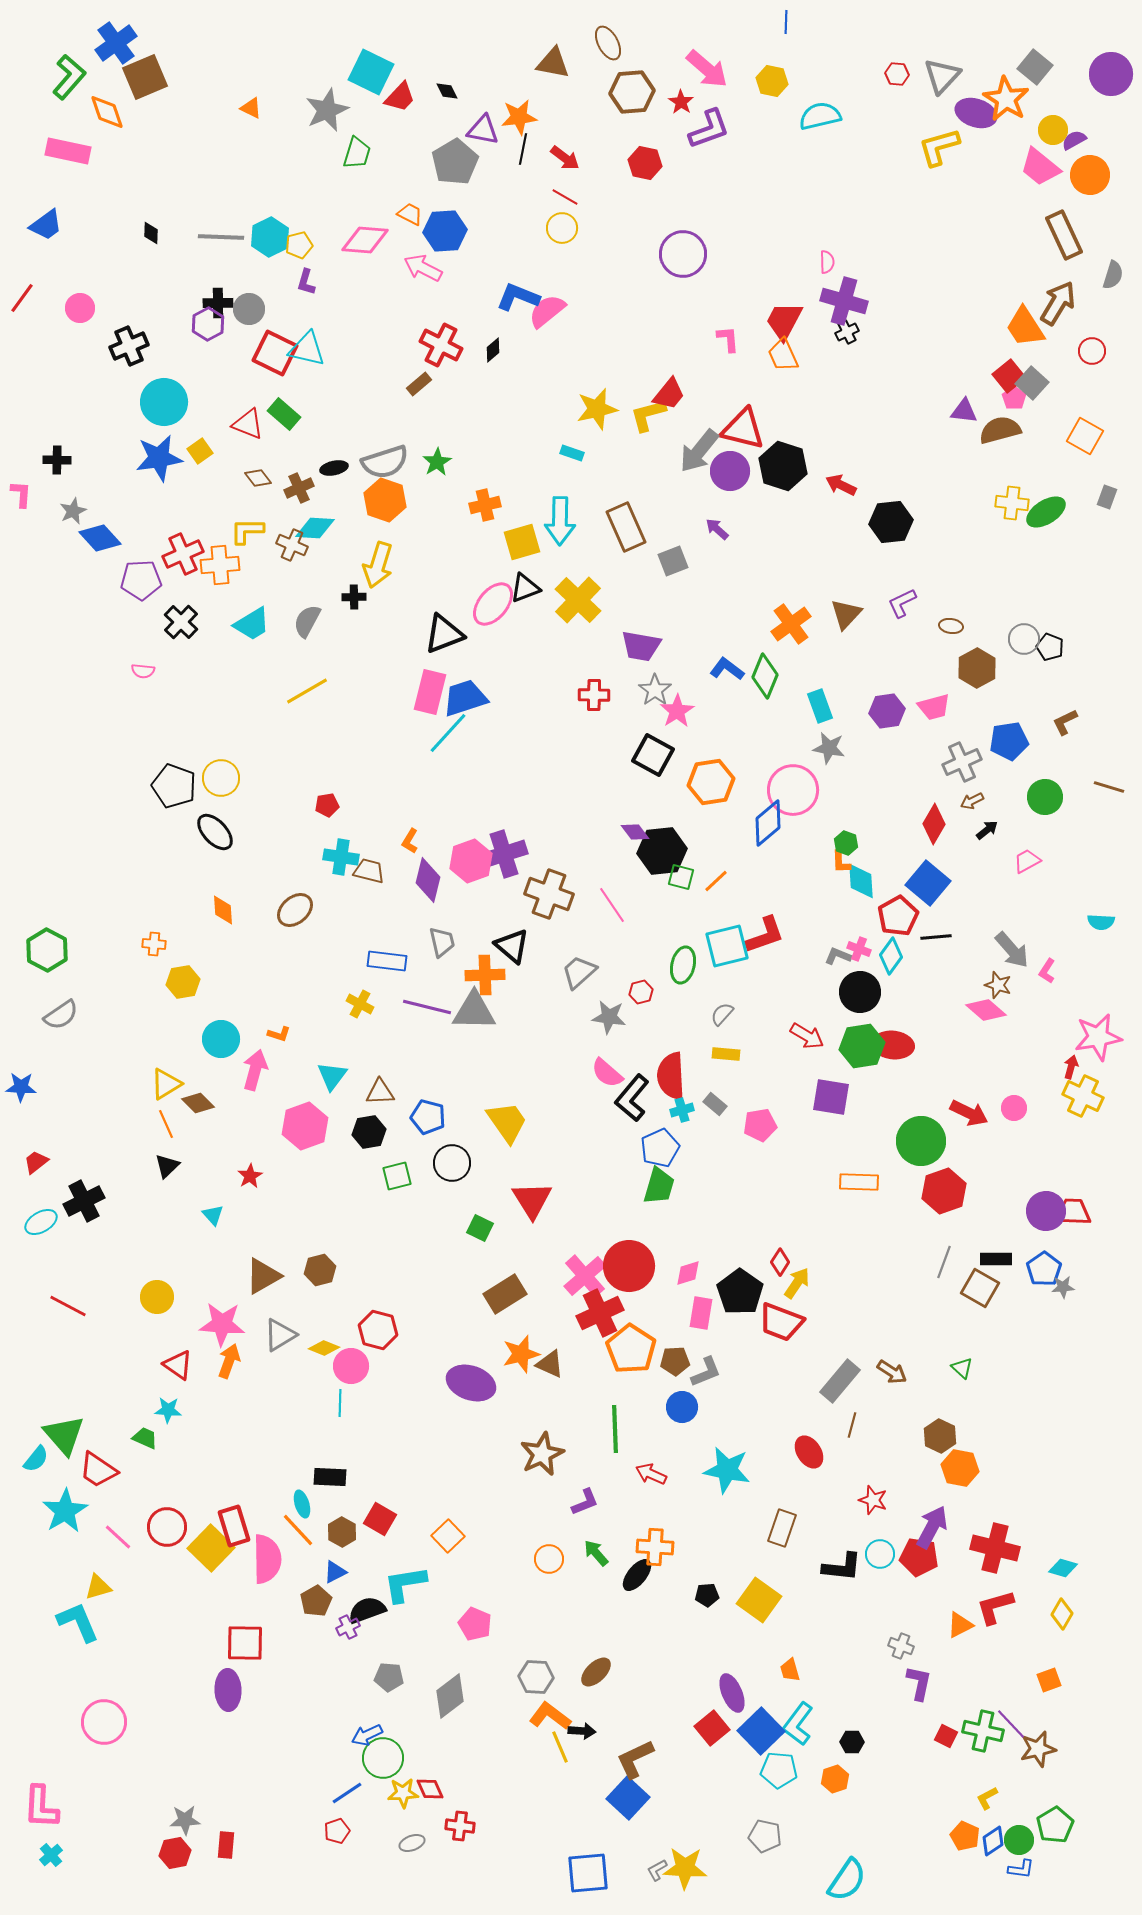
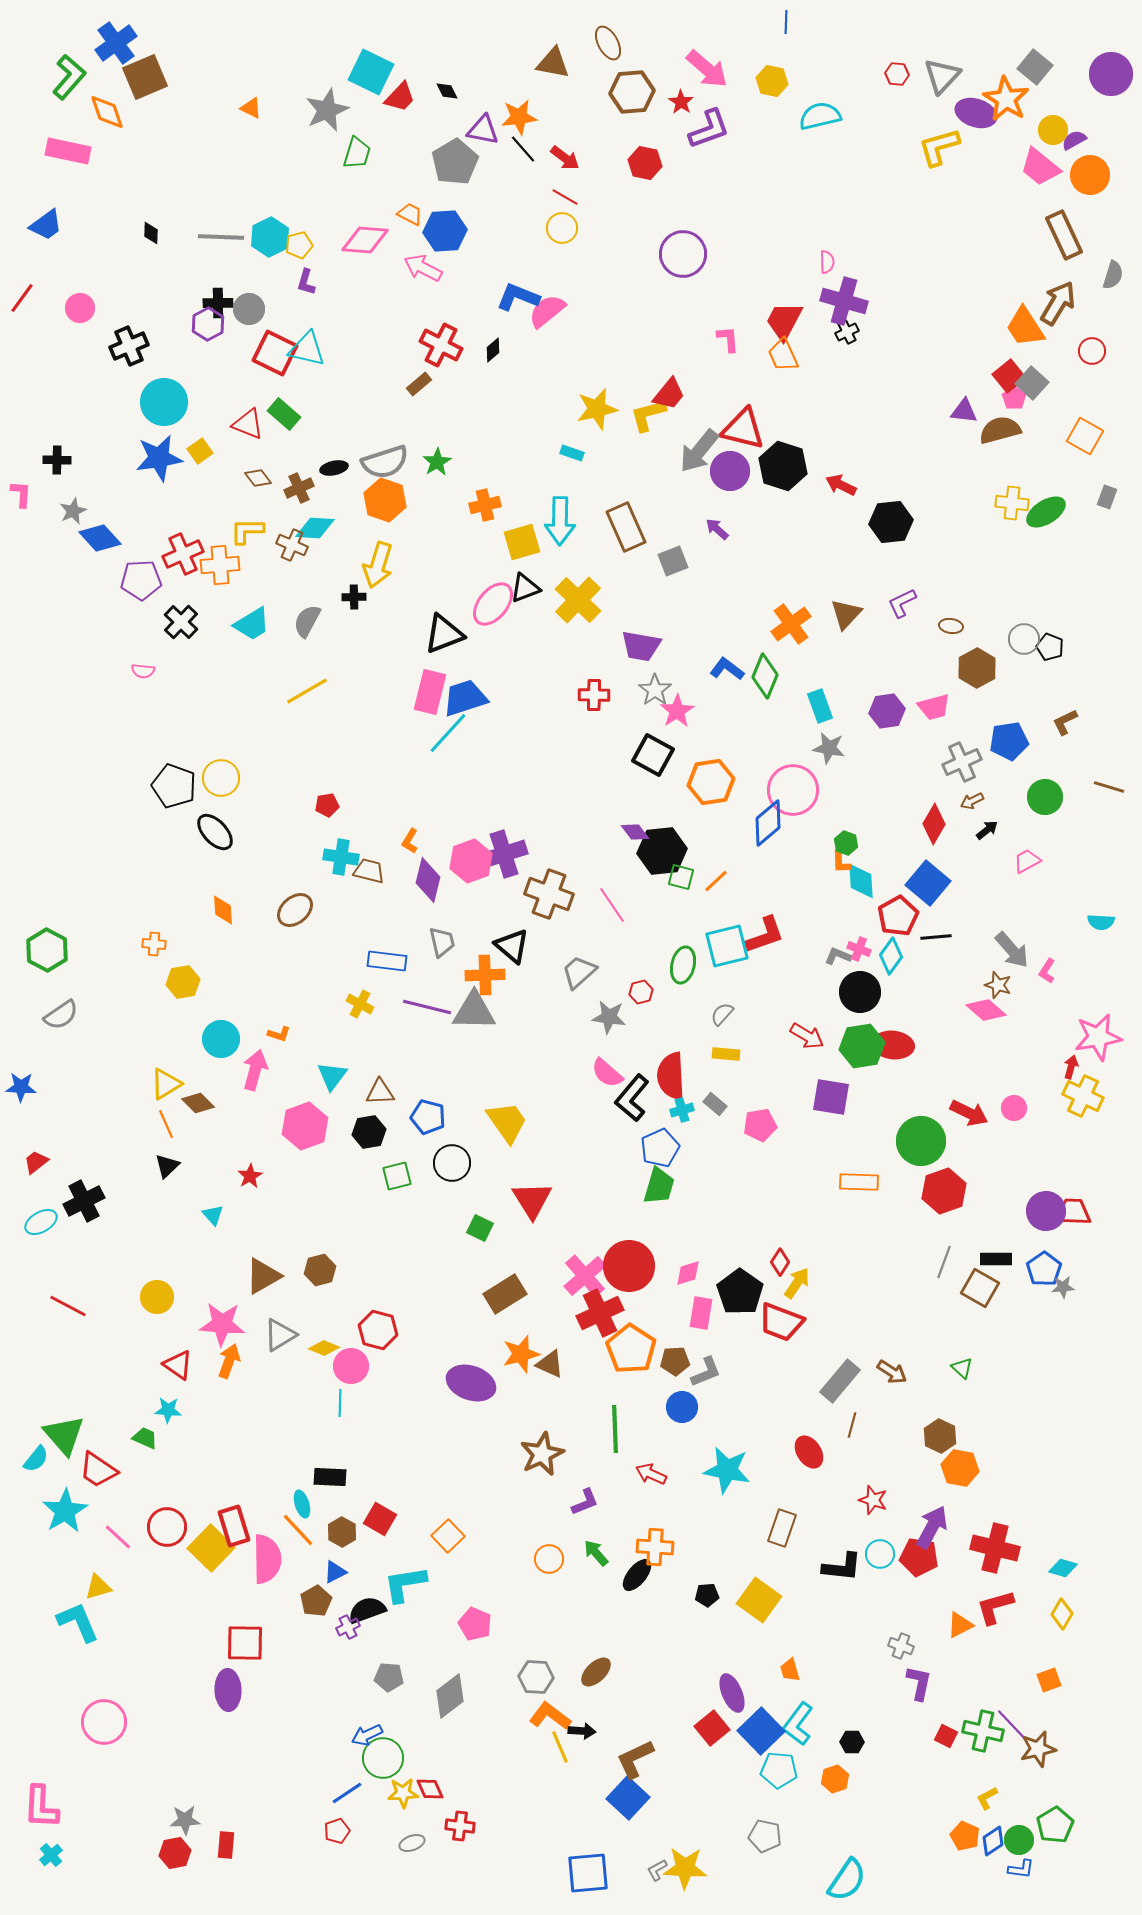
black line at (523, 149): rotated 52 degrees counterclockwise
